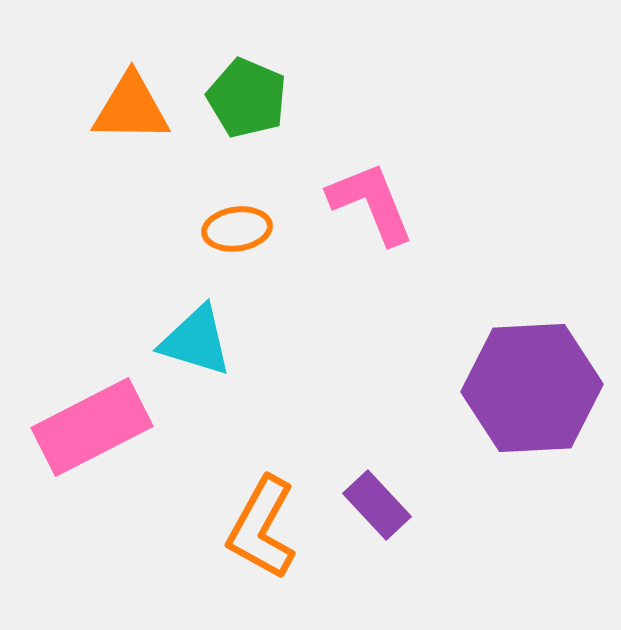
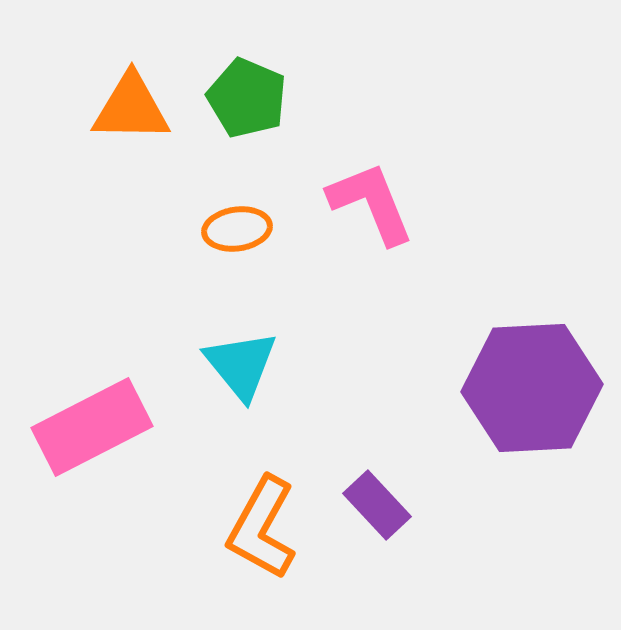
cyan triangle: moved 45 px right, 24 px down; rotated 34 degrees clockwise
